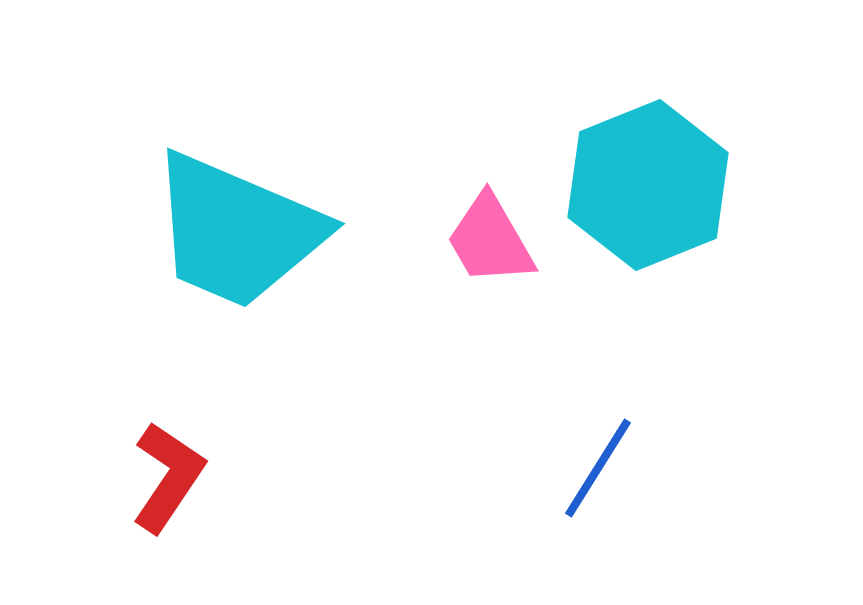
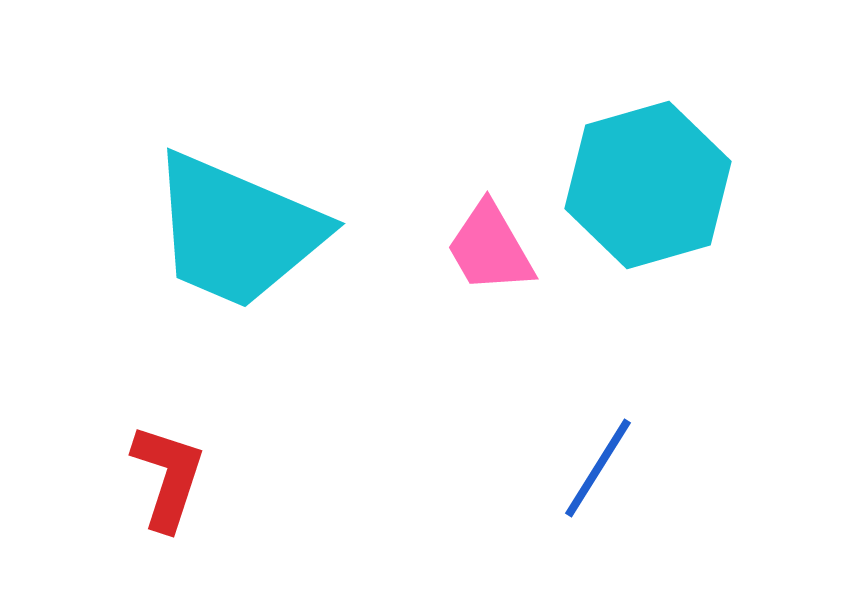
cyan hexagon: rotated 6 degrees clockwise
pink trapezoid: moved 8 px down
red L-shape: rotated 16 degrees counterclockwise
